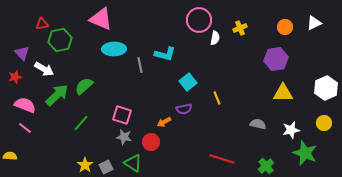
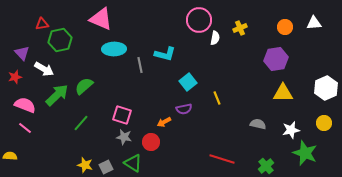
white triangle: rotated 21 degrees clockwise
yellow star: rotated 21 degrees counterclockwise
